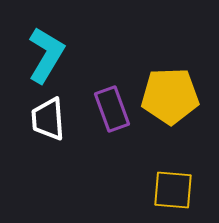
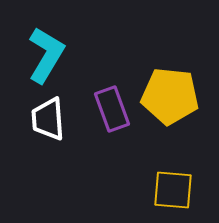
yellow pentagon: rotated 8 degrees clockwise
